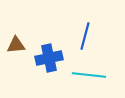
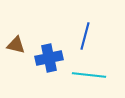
brown triangle: rotated 18 degrees clockwise
